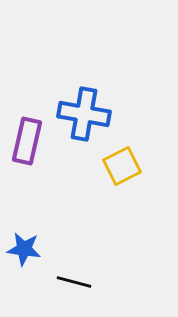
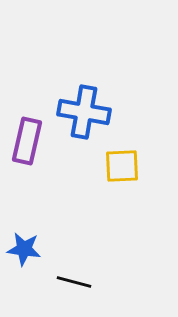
blue cross: moved 2 px up
yellow square: rotated 24 degrees clockwise
